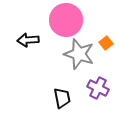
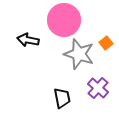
pink circle: moved 2 px left
black arrow: rotated 15 degrees clockwise
purple cross: rotated 15 degrees clockwise
